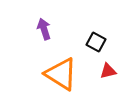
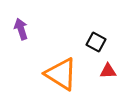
purple arrow: moved 23 px left
red triangle: rotated 12 degrees clockwise
